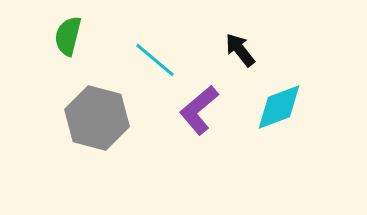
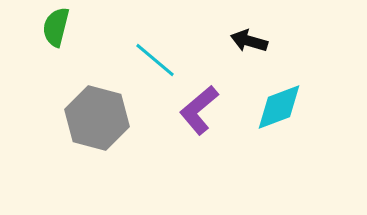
green semicircle: moved 12 px left, 9 px up
black arrow: moved 9 px right, 9 px up; rotated 36 degrees counterclockwise
